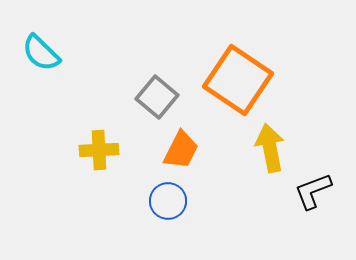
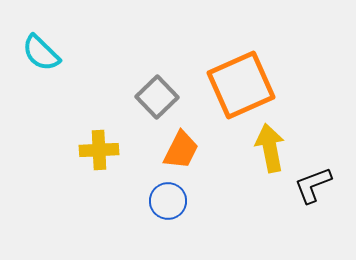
orange square: moved 3 px right, 5 px down; rotated 32 degrees clockwise
gray square: rotated 6 degrees clockwise
black L-shape: moved 6 px up
